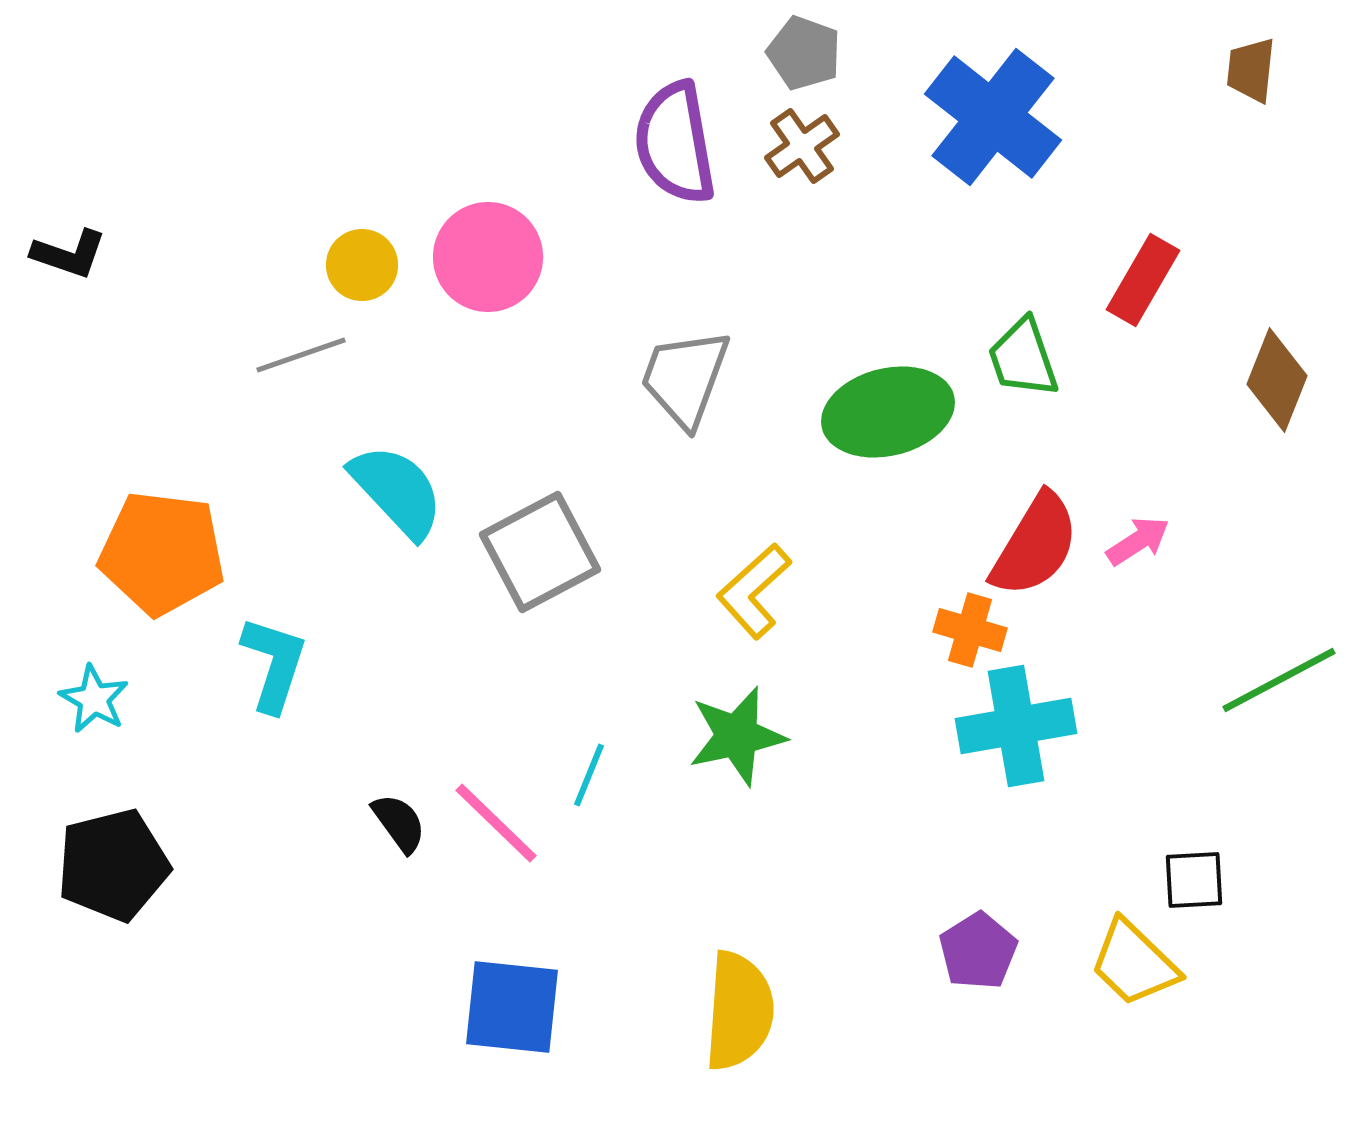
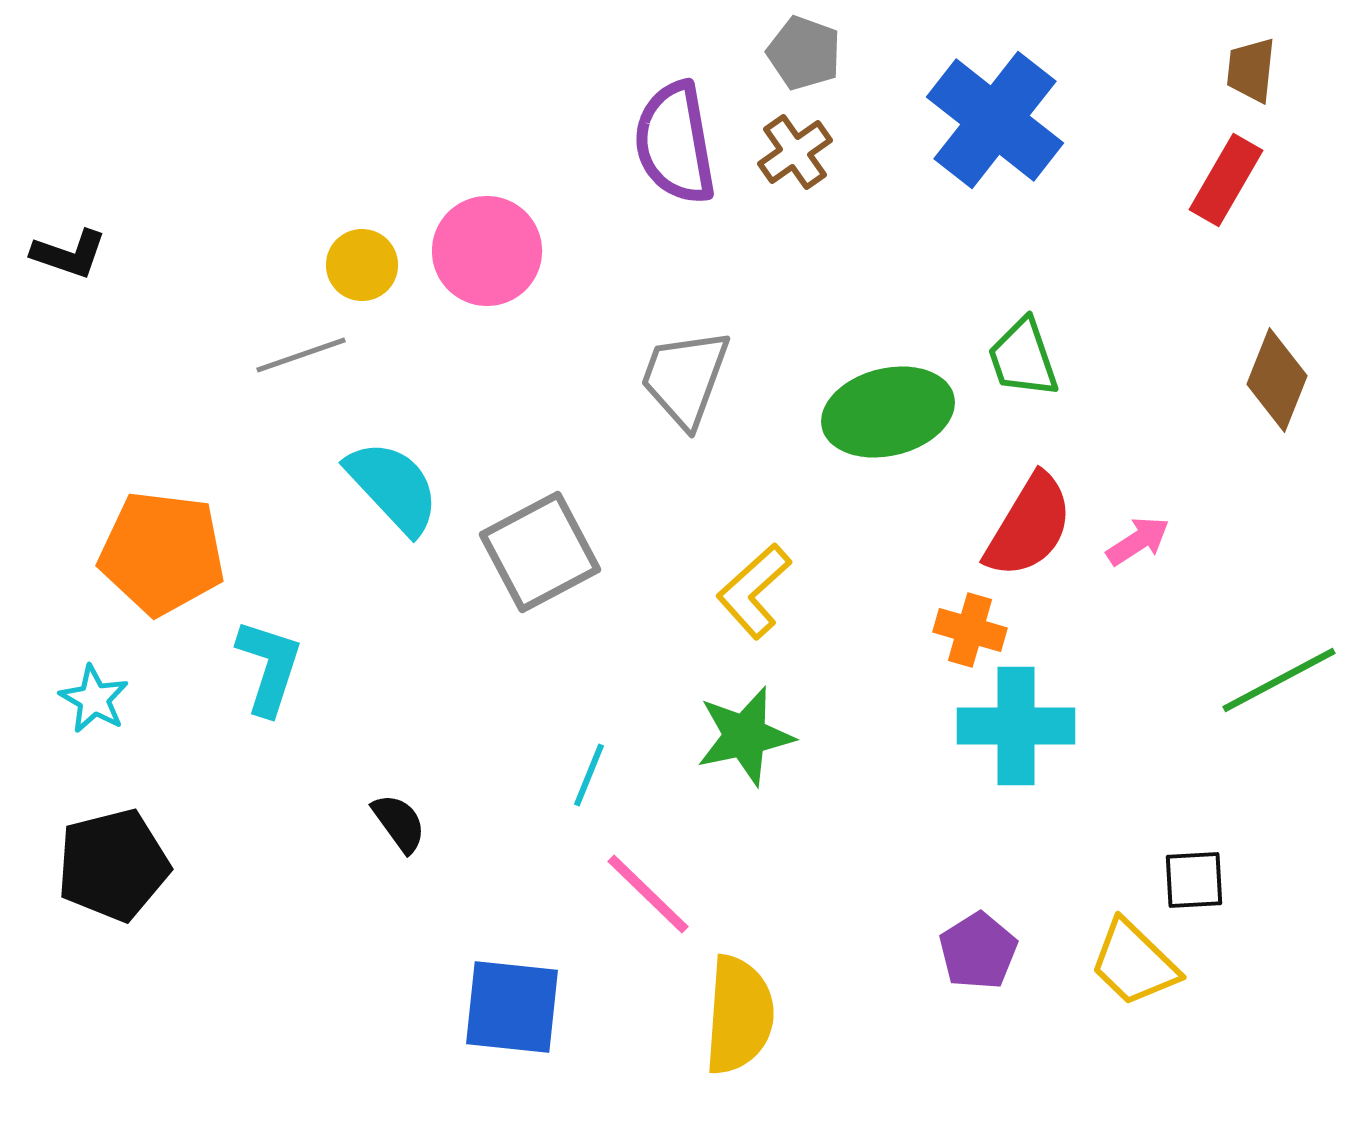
blue cross: moved 2 px right, 3 px down
brown cross: moved 7 px left, 6 px down
pink circle: moved 1 px left, 6 px up
red rectangle: moved 83 px right, 100 px up
cyan semicircle: moved 4 px left, 4 px up
red semicircle: moved 6 px left, 19 px up
cyan L-shape: moved 5 px left, 3 px down
cyan cross: rotated 10 degrees clockwise
green star: moved 8 px right
pink line: moved 152 px right, 71 px down
yellow semicircle: moved 4 px down
